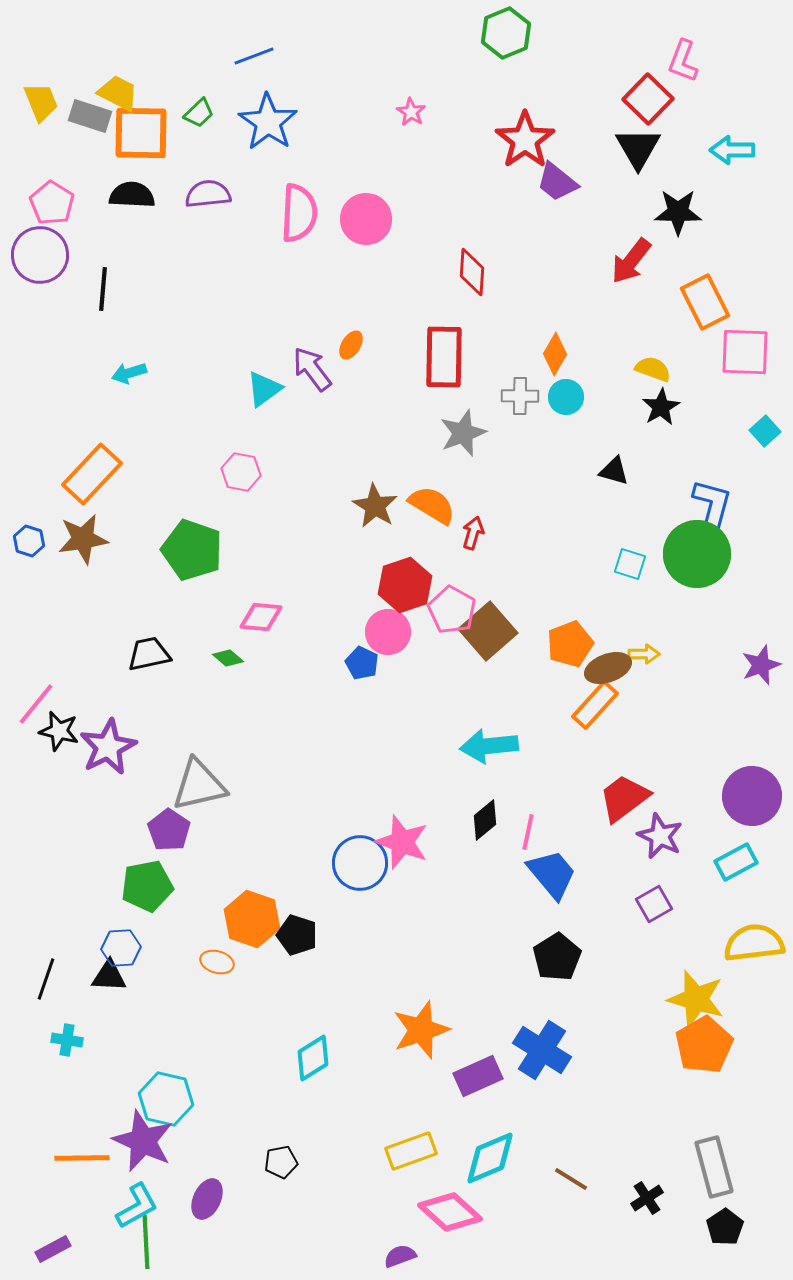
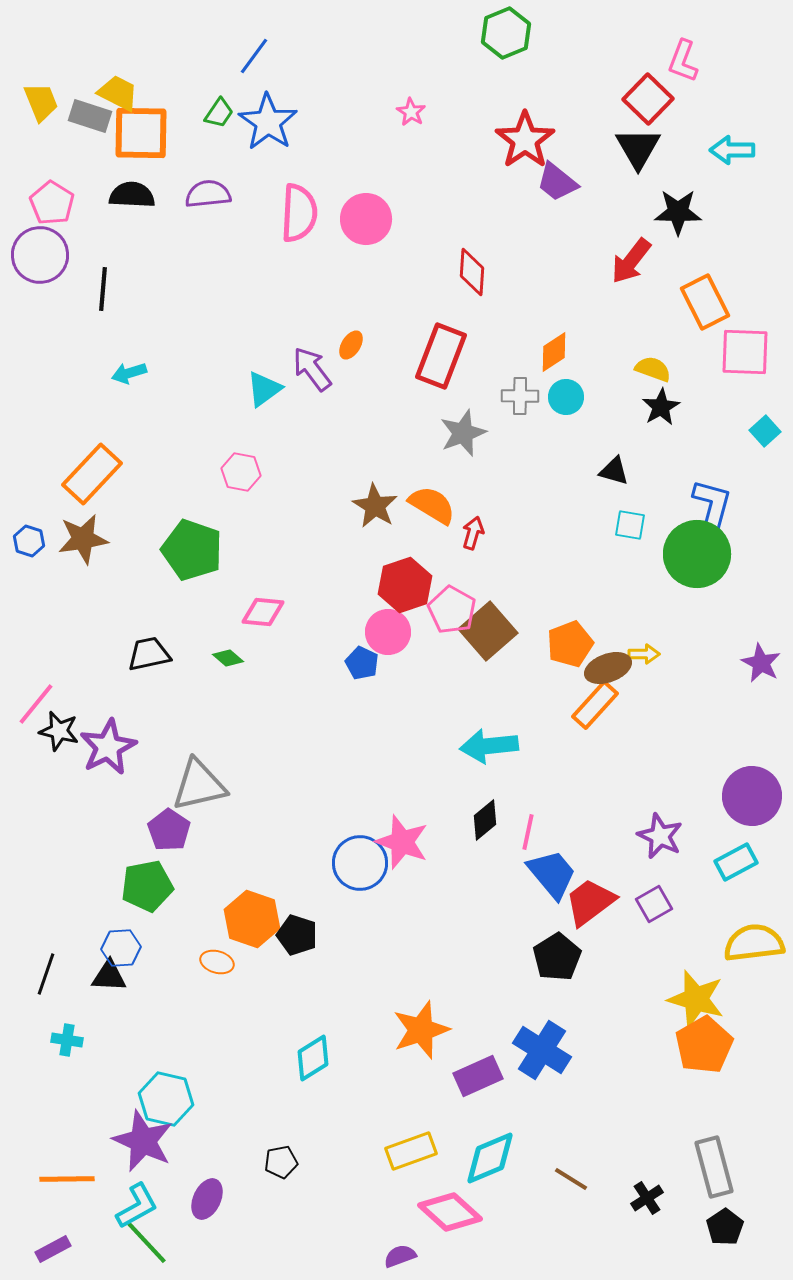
blue line at (254, 56): rotated 33 degrees counterclockwise
green trapezoid at (199, 113): moved 20 px right; rotated 12 degrees counterclockwise
orange diamond at (555, 354): moved 1 px left, 2 px up; rotated 27 degrees clockwise
red rectangle at (444, 357): moved 3 px left, 1 px up; rotated 20 degrees clockwise
cyan square at (630, 564): moved 39 px up; rotated 8 degrees counterclockwise
pink diamond at (261, 617): moved 2 px right, 5 px up
purple star at (761, 665): moved 2 px up; rotated 24 degrees counterclockwise
red trapezoid at (624, 798): moved 34 px left, 104 px down
black line at (46, 979): moved 5 px up
orange line at (82, 1158): moved 15 px left, 21 px down
green line at (146, 1242): rotated 40 degrees counterclockwise
